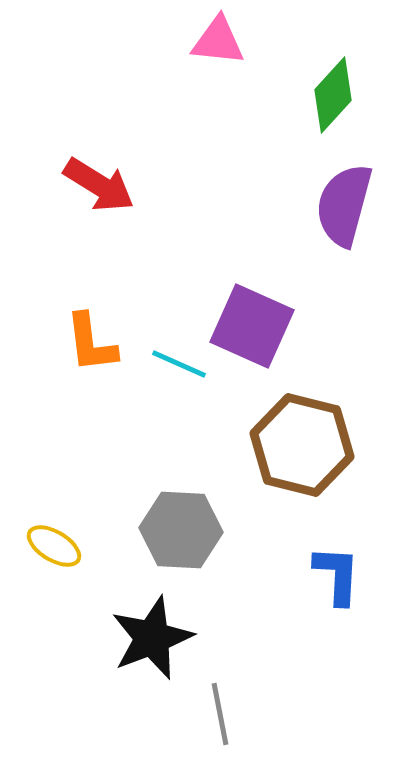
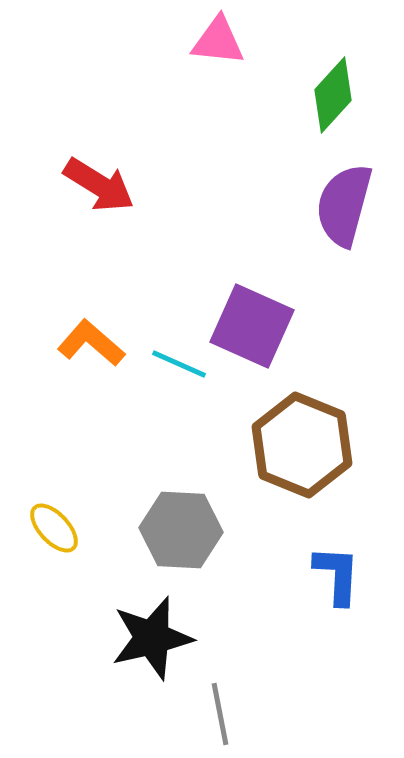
orange L-shape: rotated 138 degrees clockwise
brown hexagon: rotated 8 degrees clockwise
yellow ellipse: moved 18 px up; rotated 16 degrees clockwise
black star: rotated 8 degrees clockwise
